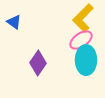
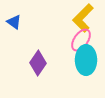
pink ellipse: rotated 20 degrees counterclockwise
